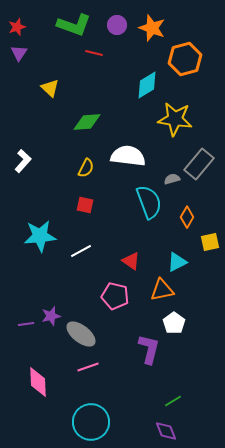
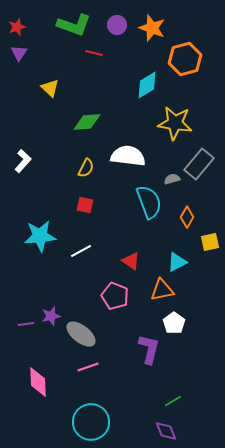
yellow star: moved 4 px down
pink pentagon: rotated 8 degrees clockwise
